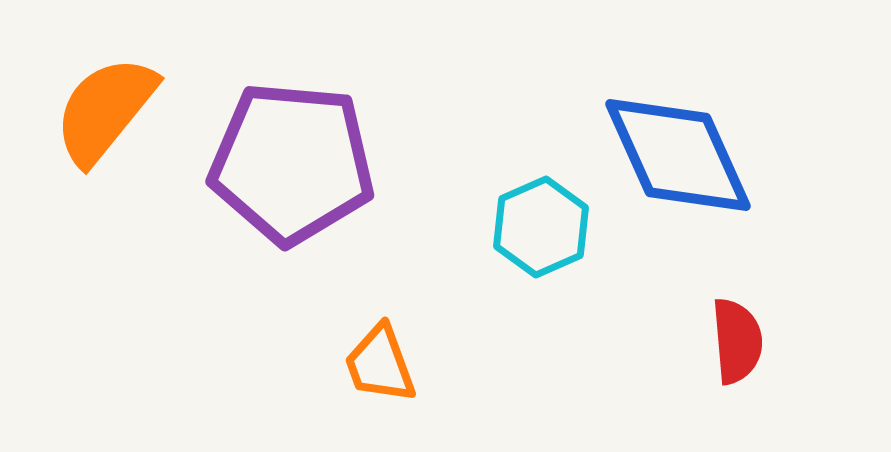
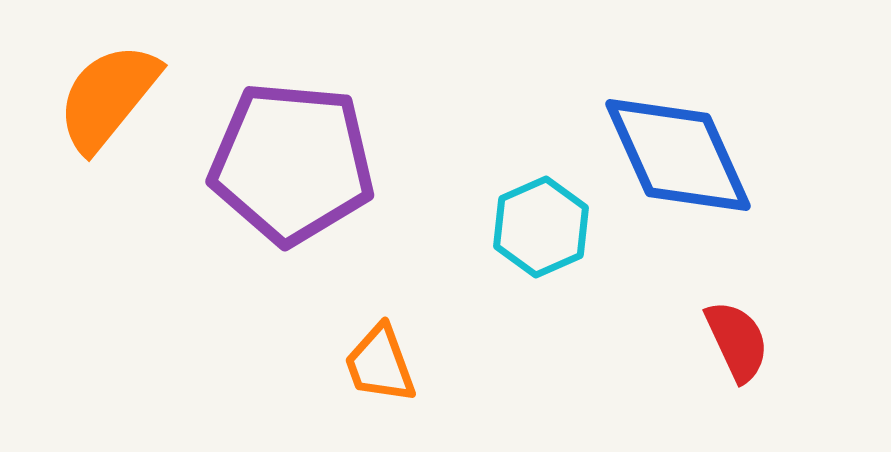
orange semicircle: moved 3 px right, 13 px up
red semicircle: rotated 20 degrees counterclockwise
